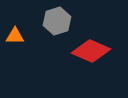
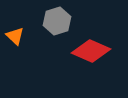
orange triangle: rotated 42 degrees clockwise
